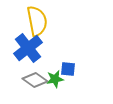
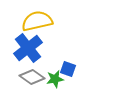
yellow semicircle: rotated 92 degrees counterclockwise
blue square: rotated 14 degrees clockwise
gray diamond: moved 3 px left, 3 px up
